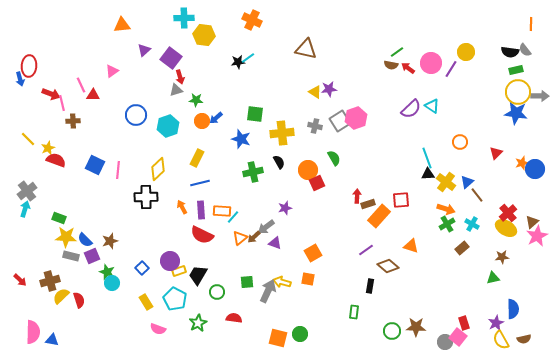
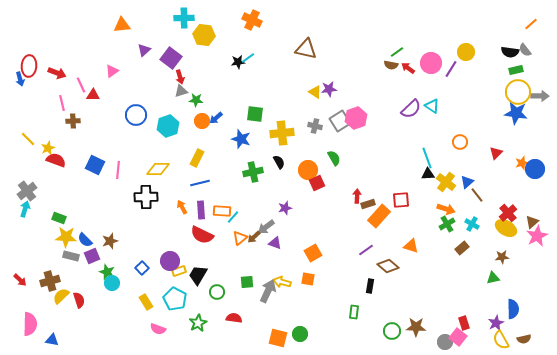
orange line at (531, 24): rotated 48 degrees clockwise
gray triangle at (176, 90): moved 5 px right, 1 px down
red arrow at (51, 94): moved 6 px right, 21 px up
yellow diamond at (158, 169): rotated 45 degrees clockwise
pink semicircle at (33, 332): moved 3 px left, 8 px up
